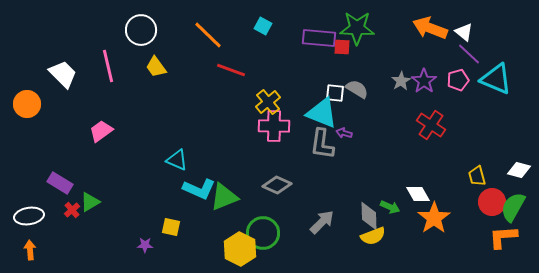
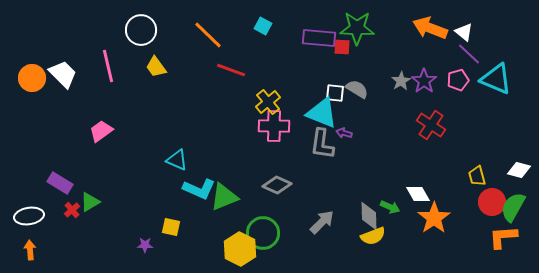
orange circle at (27, 104): moved 5 px right, 26 px up
